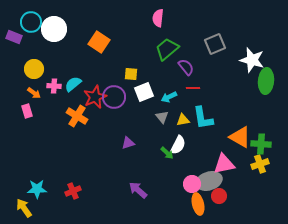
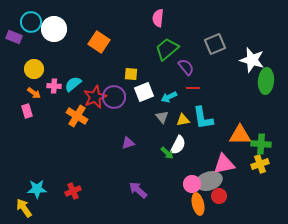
orange triangle: moved 2 px up; rotated 30 degrees counterclockwise
